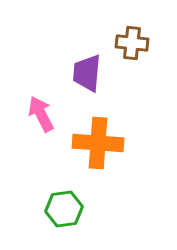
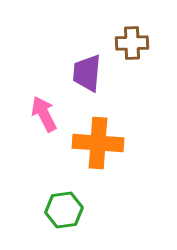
brown cross: rotated 8 degrees counterclockwise
pink arrow: moved 3 px right
green hexagon: moved 1 px down
